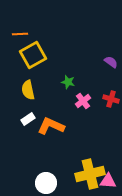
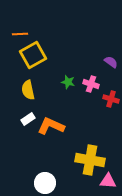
pink cross: moved 8 px right, 17 px up; rotated 35 degrees counterclockwise
yellow cross: moved 14 px up; rotated 24 degrees clockwise
white circle: moved 1 px left
